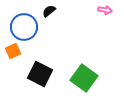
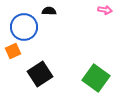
black semicircle: rotated 40 degrees clockwise
black square: rotated 30 degrees clockwise
green square: moved 12 px right
